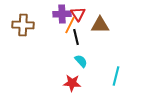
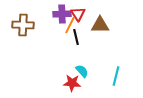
cyan semicircle: moved 1 px right, 10 px down
